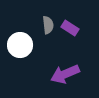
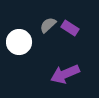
gray semicircle: rotated 126 degrees counterclockwise
white circle: moved 1 px left, 3 px up
